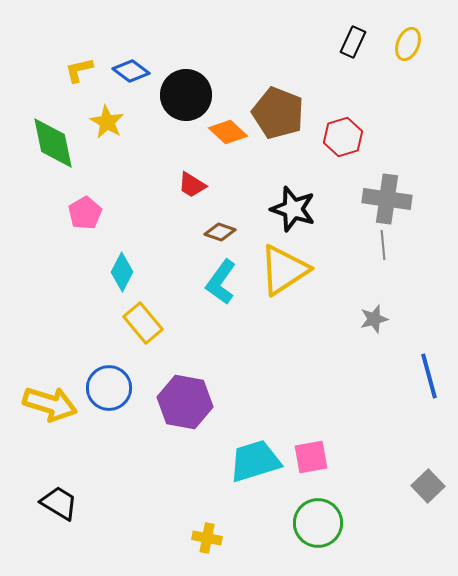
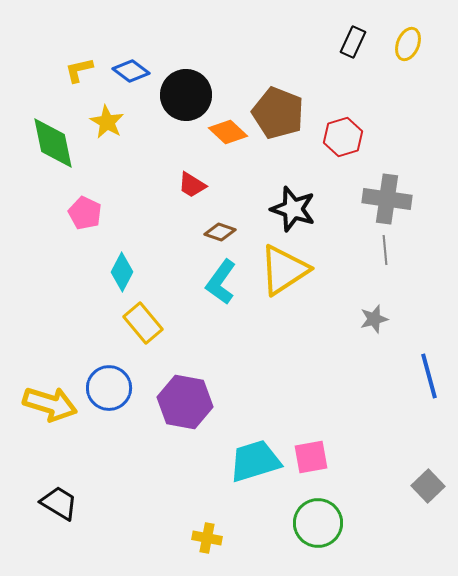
pink pentagon: rotated 16 degrees counterclockwise
gray line: moved 2 px right, 5 px down
